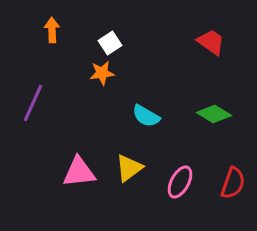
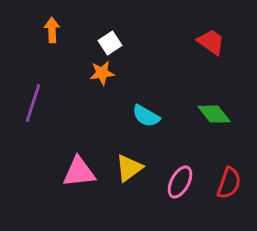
purple line: rotated 6 degrees counterclockwise
green diamond: rotated 20 degrees clockwise
red semicircle: moved 4 px left
